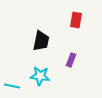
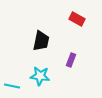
red rectangle: moved 1 px right, 1 px up; rotated 70 degrees counterclockwise
